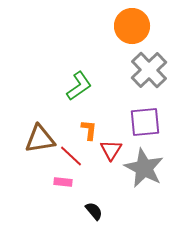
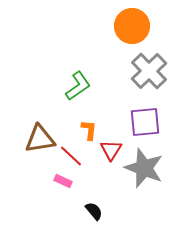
gray cross: moved 1 px down
green L-shape: moved 1 px left
gray star: rotated 6 degrees counterclockwise
pink rectangle: moved 1 px up; rotated 18 degrees clockwise
